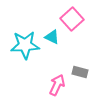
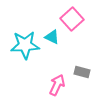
gray rectangle: moved 2 px right
